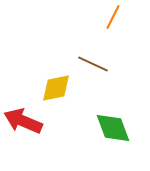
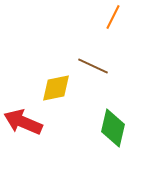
brown line: moved 2 px down
red arrow: moved 1 px down
green diamond: rotated 33 degrees clockwise
